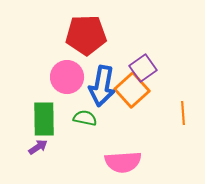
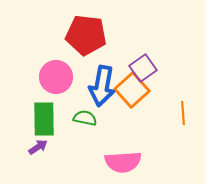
red pentagon: rotated 9 degrees clockwise
pink circle: moved 11 px left
